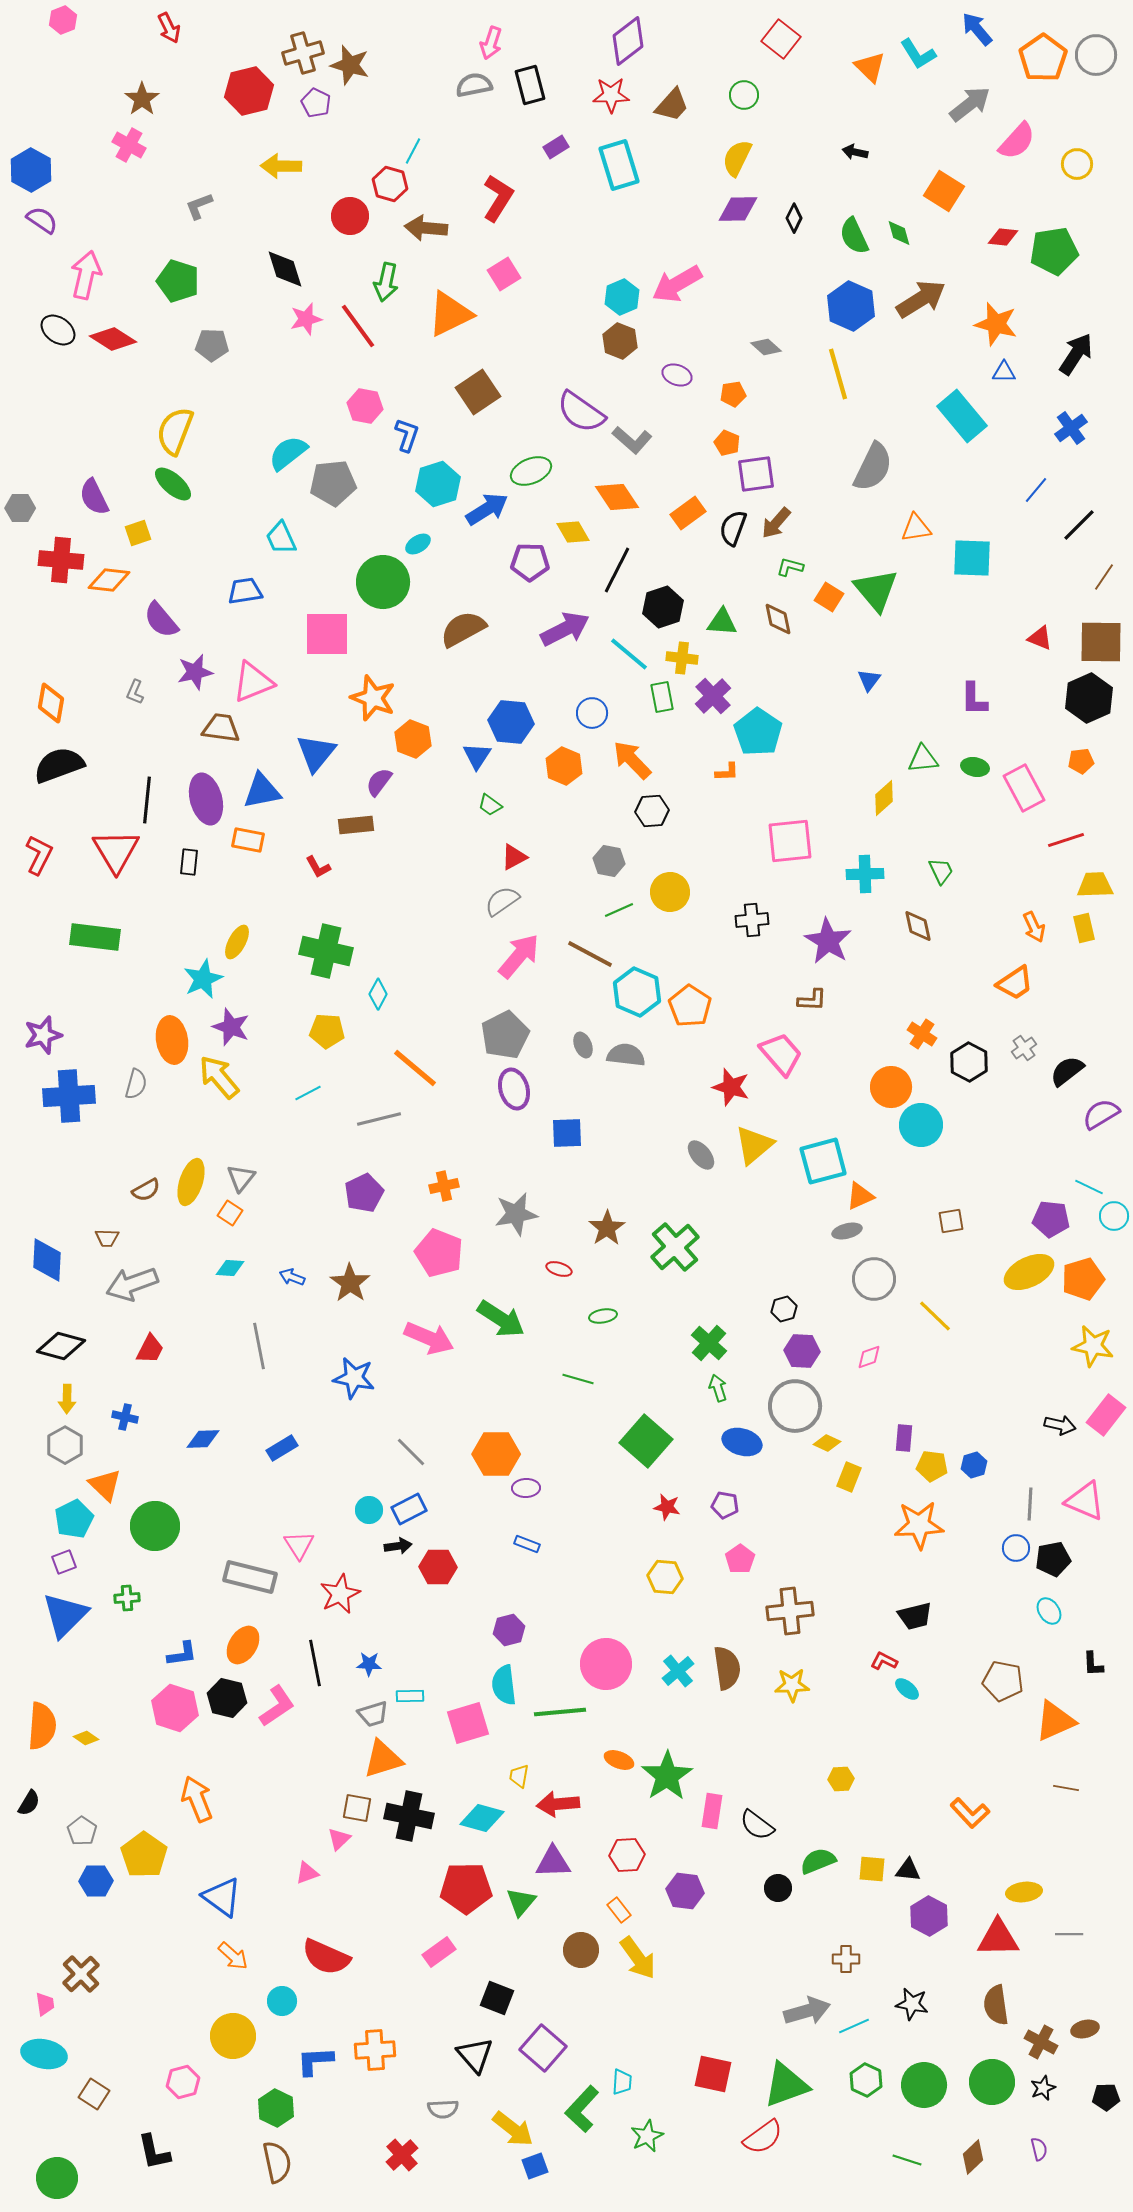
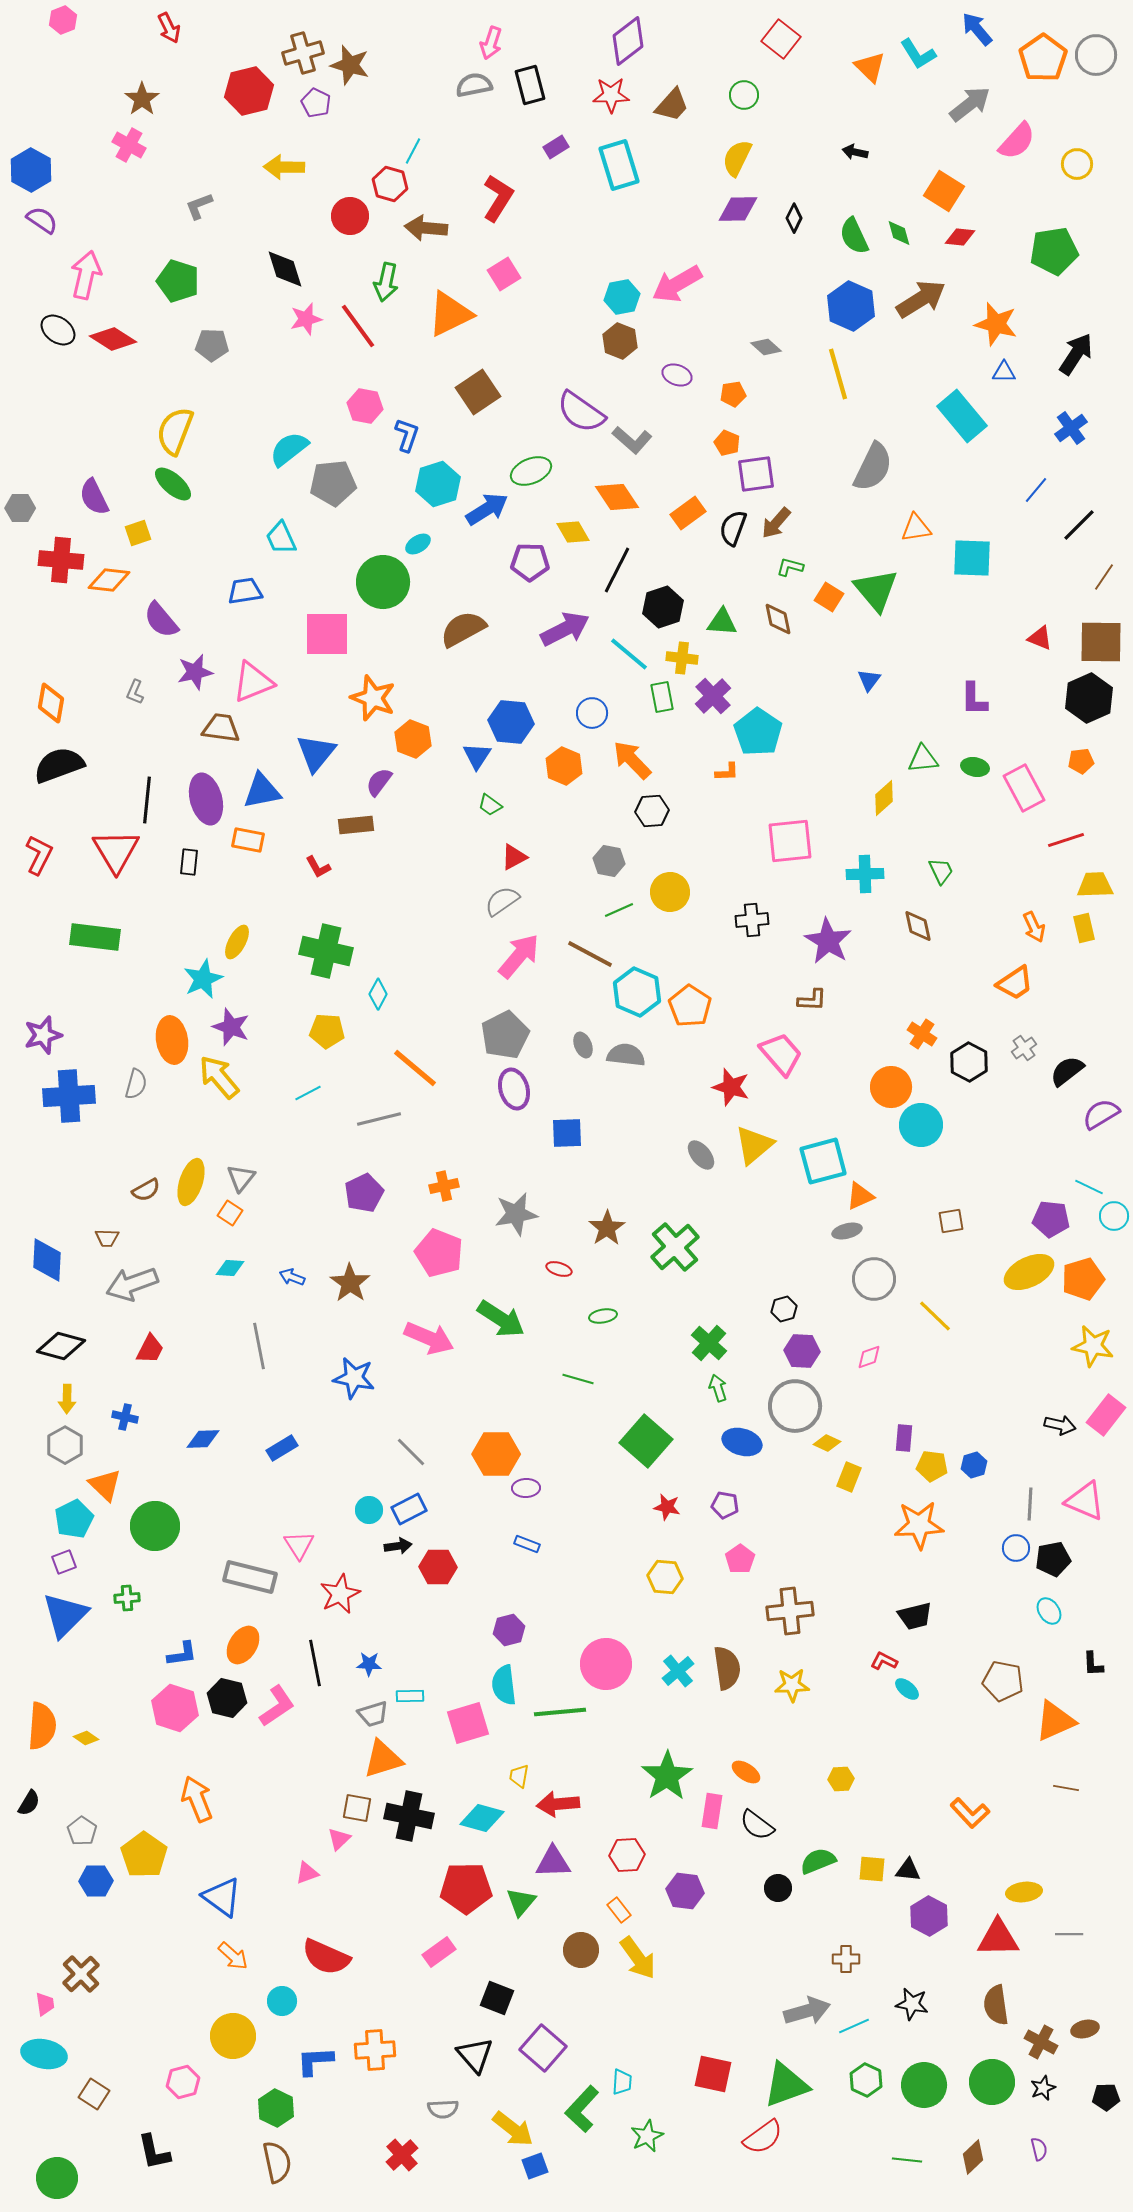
yellow arrow at (281, 166): moved 3 px right, 1 px down
red diamond at (1003, 237): moved 43 px left
cyan hexagon at (622, 297): rotated 12 degrees clockwise
cyan semicircle at (288, 453): moved 1 px right, 4 px up
orange ellipse at (619, 1760): moved 127 px right, 12 px down; rotated 12 degrees clockwise
green line at (907, 2160): rotated 12 degrees counterclockwise
